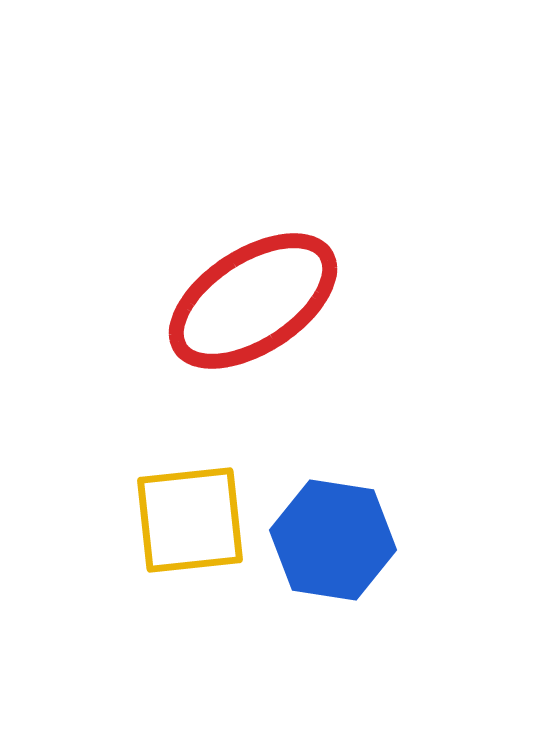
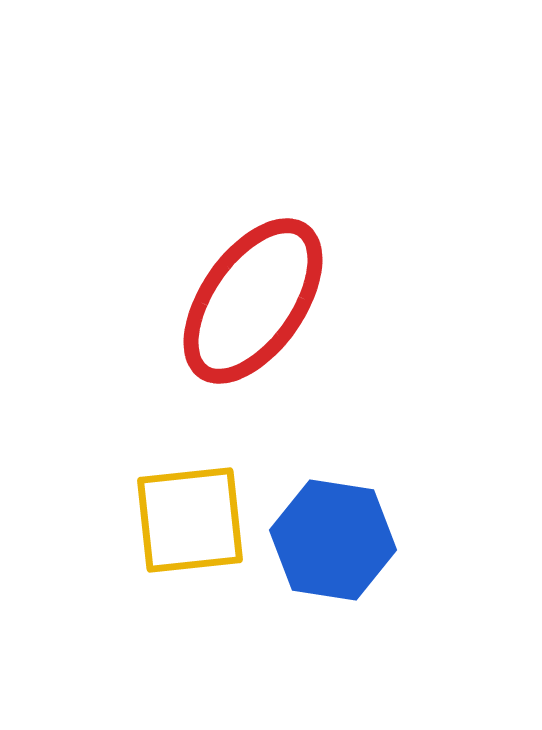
red ellipse: rotated 22 degrees counterclockwise
